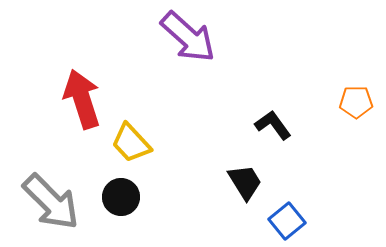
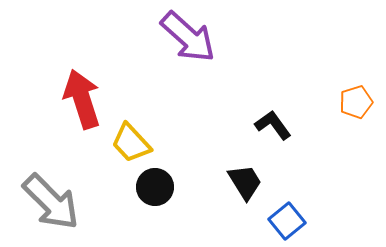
orange pentagon: rotated 16 degrees counterclockwise
black circle: moved 34 px right, 10 px up
